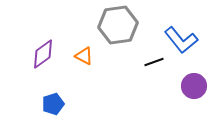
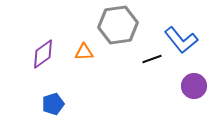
orange triangle: moved 4 px up; rotated 30 degrees counterclockwise
black line: moved 2 px left, 3 px up
